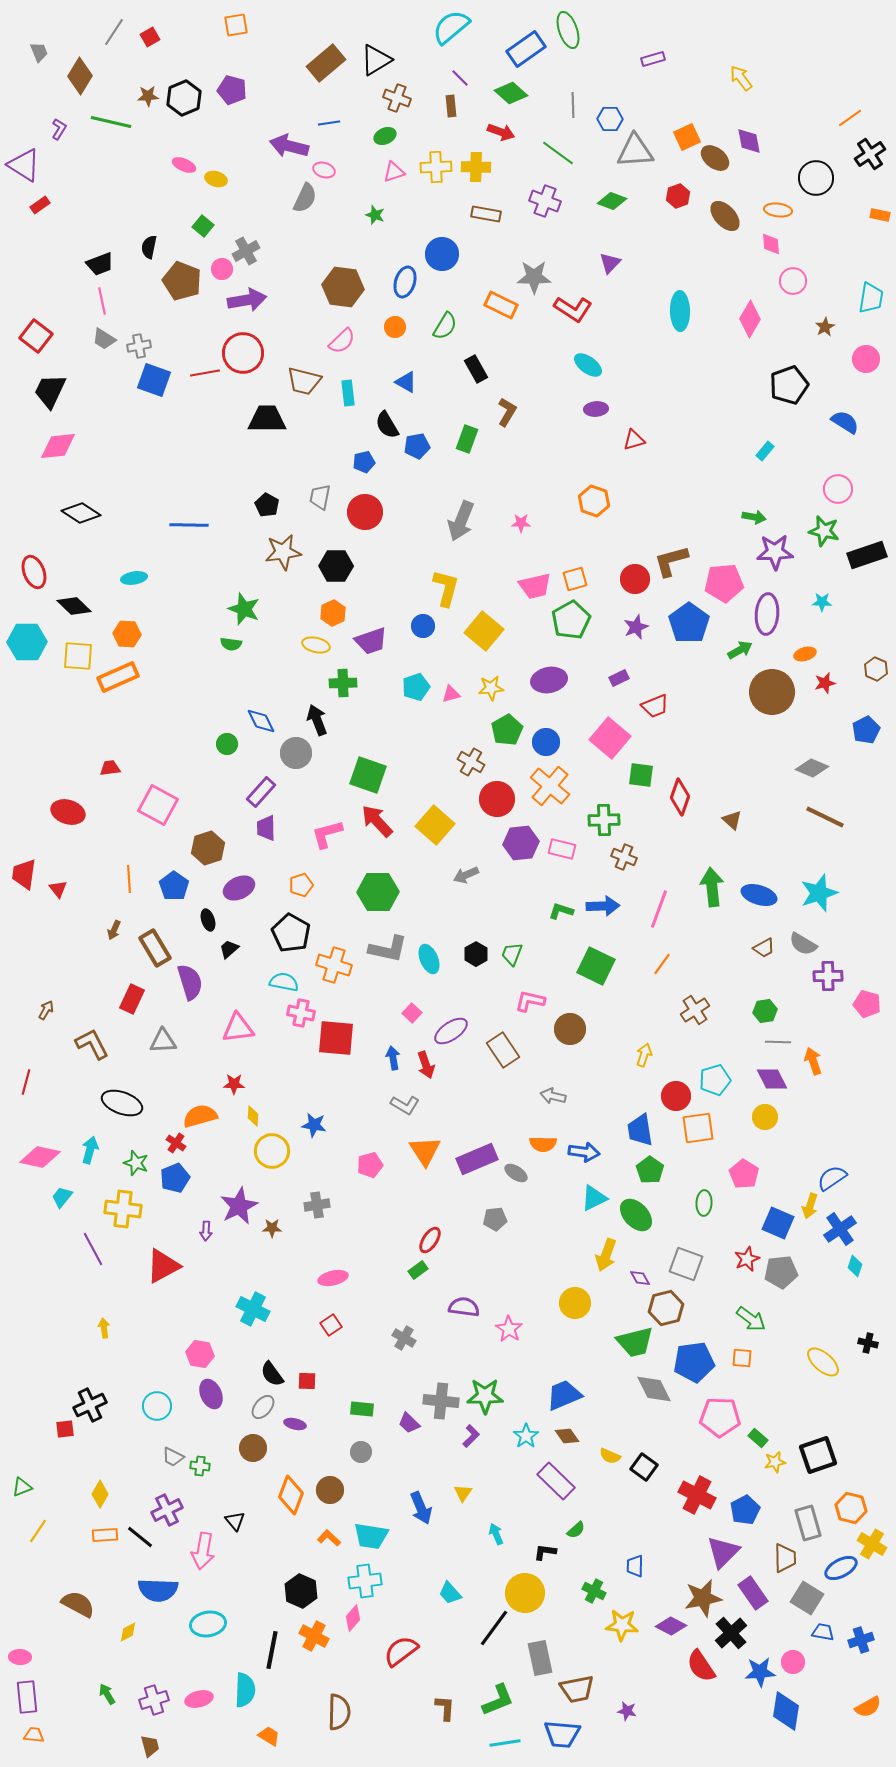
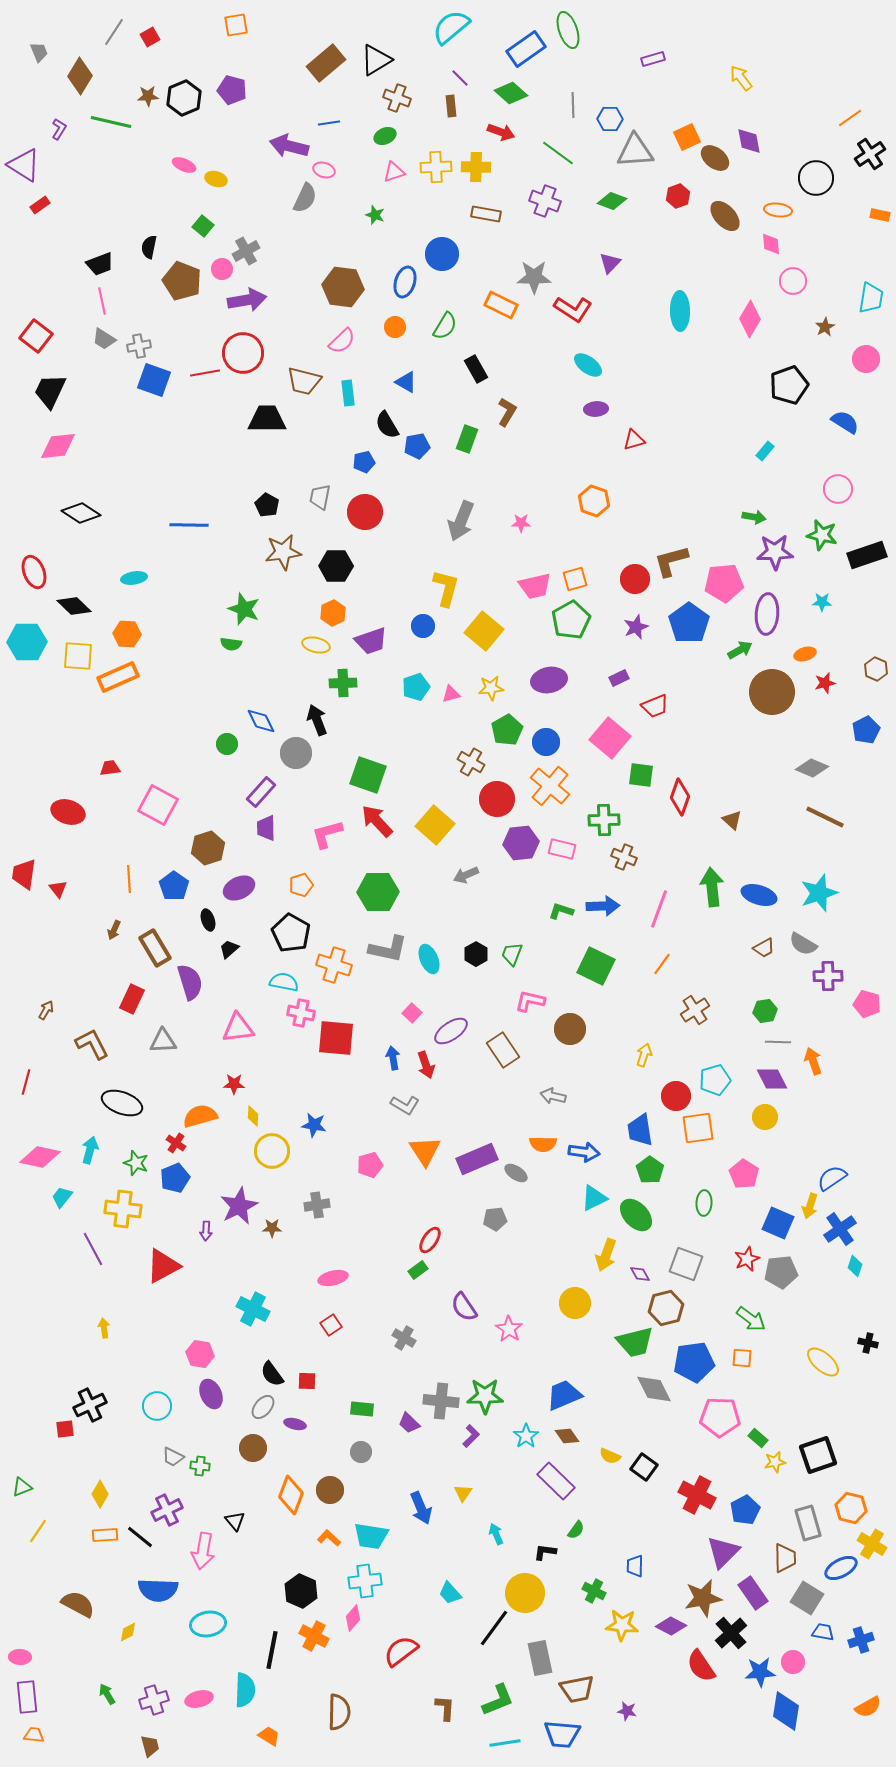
green star at (824, 531): moved 2 px left, 4 px down
purple diamond at (640, 1278): moved 4 px up
purple semicircle at (464, 1307): rotated 132 degrees counterclockwise
green semicircle at (576, 1530): rotated 12 degrees counterclockwise
